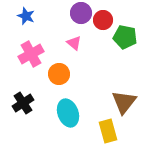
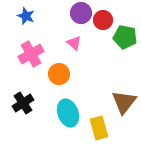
yellow rectangle: moved 9 px left, 3 px up
